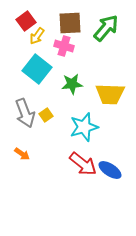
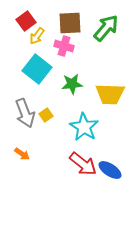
cyan star: rotated 24 degrees counterclockwise
